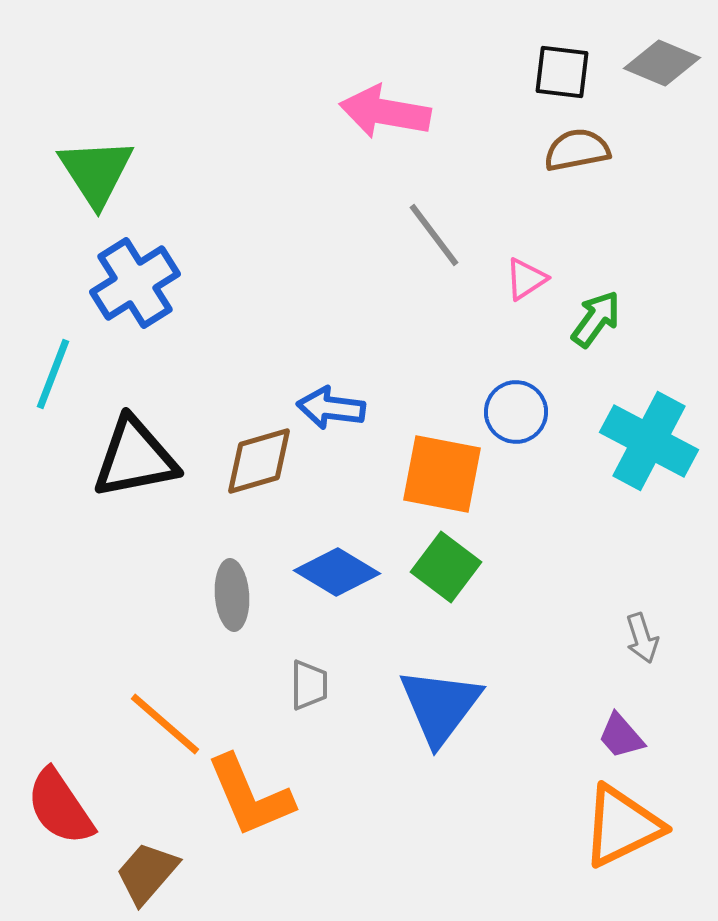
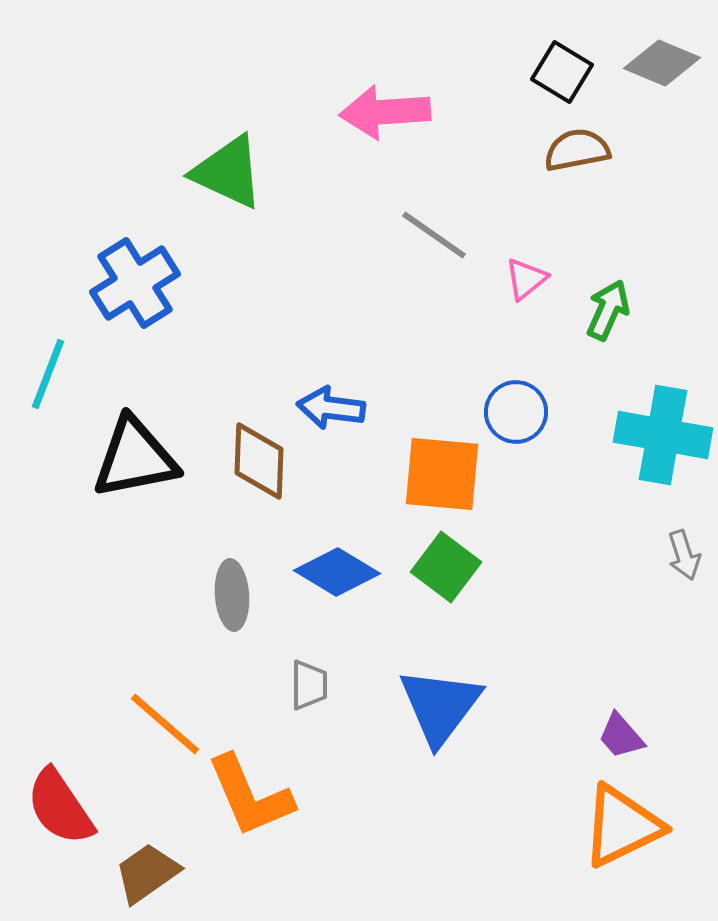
black square: rotated 24 degrees clockwise
pink arrow: rotated 14 degrees counterclockwise
green triangle: moved 132 px right; rotated 32 degrees counterclockwise
gray line: rotated 18 degrees counterclockwise
pink triangle: rotated 6 degrees counterclockwise
green arrow: moved 12 px right, 9 px up; rotated 12 degrees counterclockwise
cyan line: moved 5 px left
cyan cross: moved 14 px right, 6 px up; rotated 18 degrees counterclockwise
brown diamond: rotated 72 degrees counterclockwise
orange square: rotated 6 degrees counterclockwise
gray arrow: moved 42 px right, 83 px up
brown trapezoid: rotated 14 degrees clockwise
